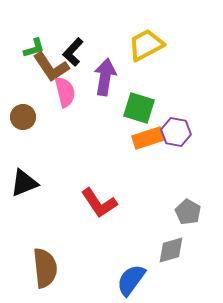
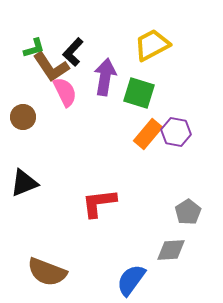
yellow trapezoid: moved 6 px right
pink semicircle: rotated 12 degrees counterclockwise
green square: moved 15 px up
orange rectangle: moved 4 px up; rotated 32 degrees counterclockwise
red L-shape: rotated 117 degrees clockwise
gray pentagon: rotated 10 degrees clockwise
gray diamond: rotated 12 degrees clockwise
brown semicircle: moved 2 px right, 4 px down; rotated 117 degrees clockwise
